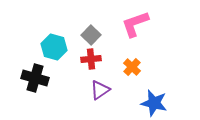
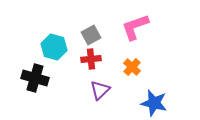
pink L-shape: moved 3 px down
gray square: rotated 18 degrees clockwise
purple triangle: rotated 10 degrees counterclockwise
